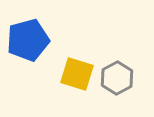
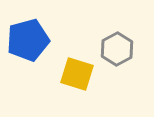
gray hexagon: moved 29 px up
